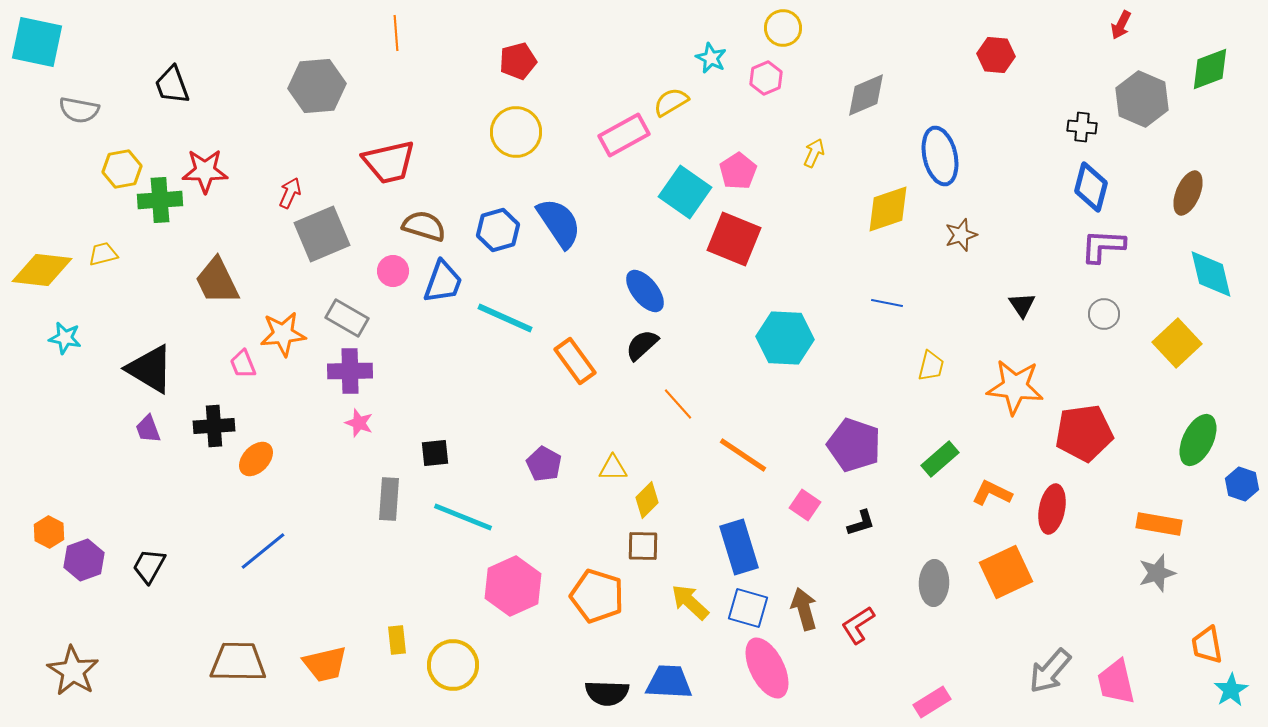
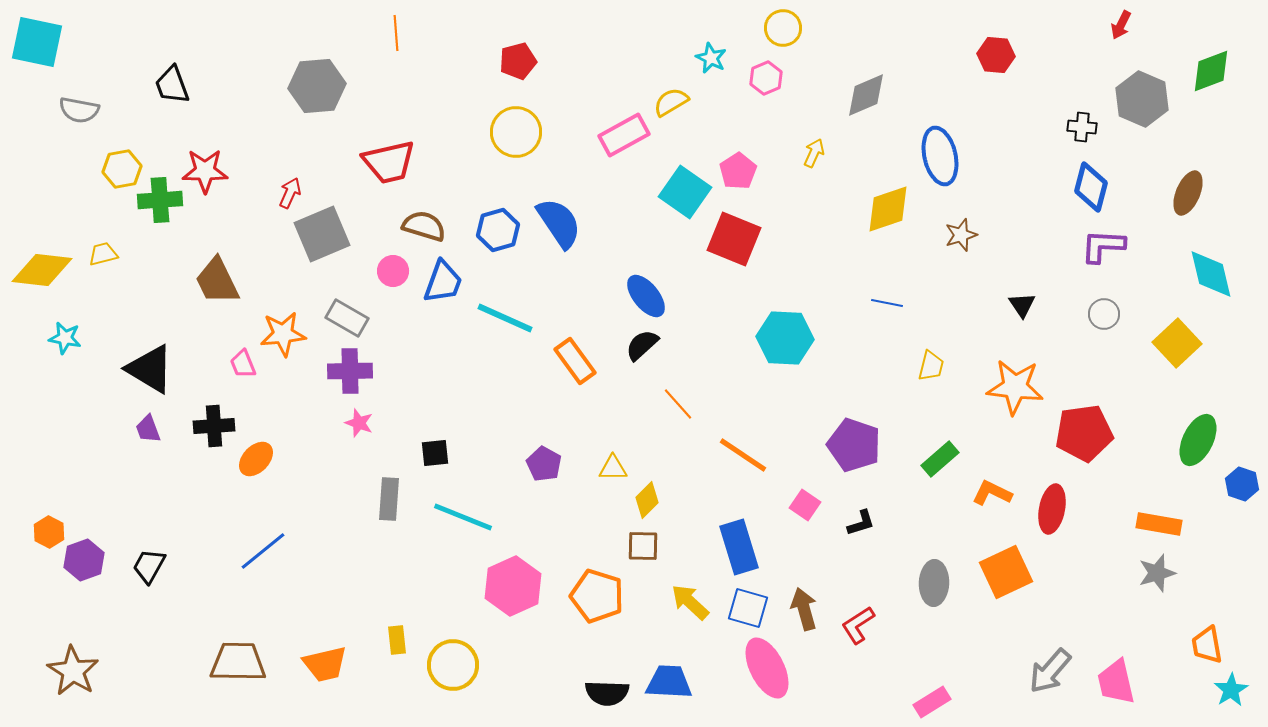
green diamond at (1210, 69): moved 1 px right, 2 px down
blue ellipse at (645, 291): moved 1 px right, 5 px down
